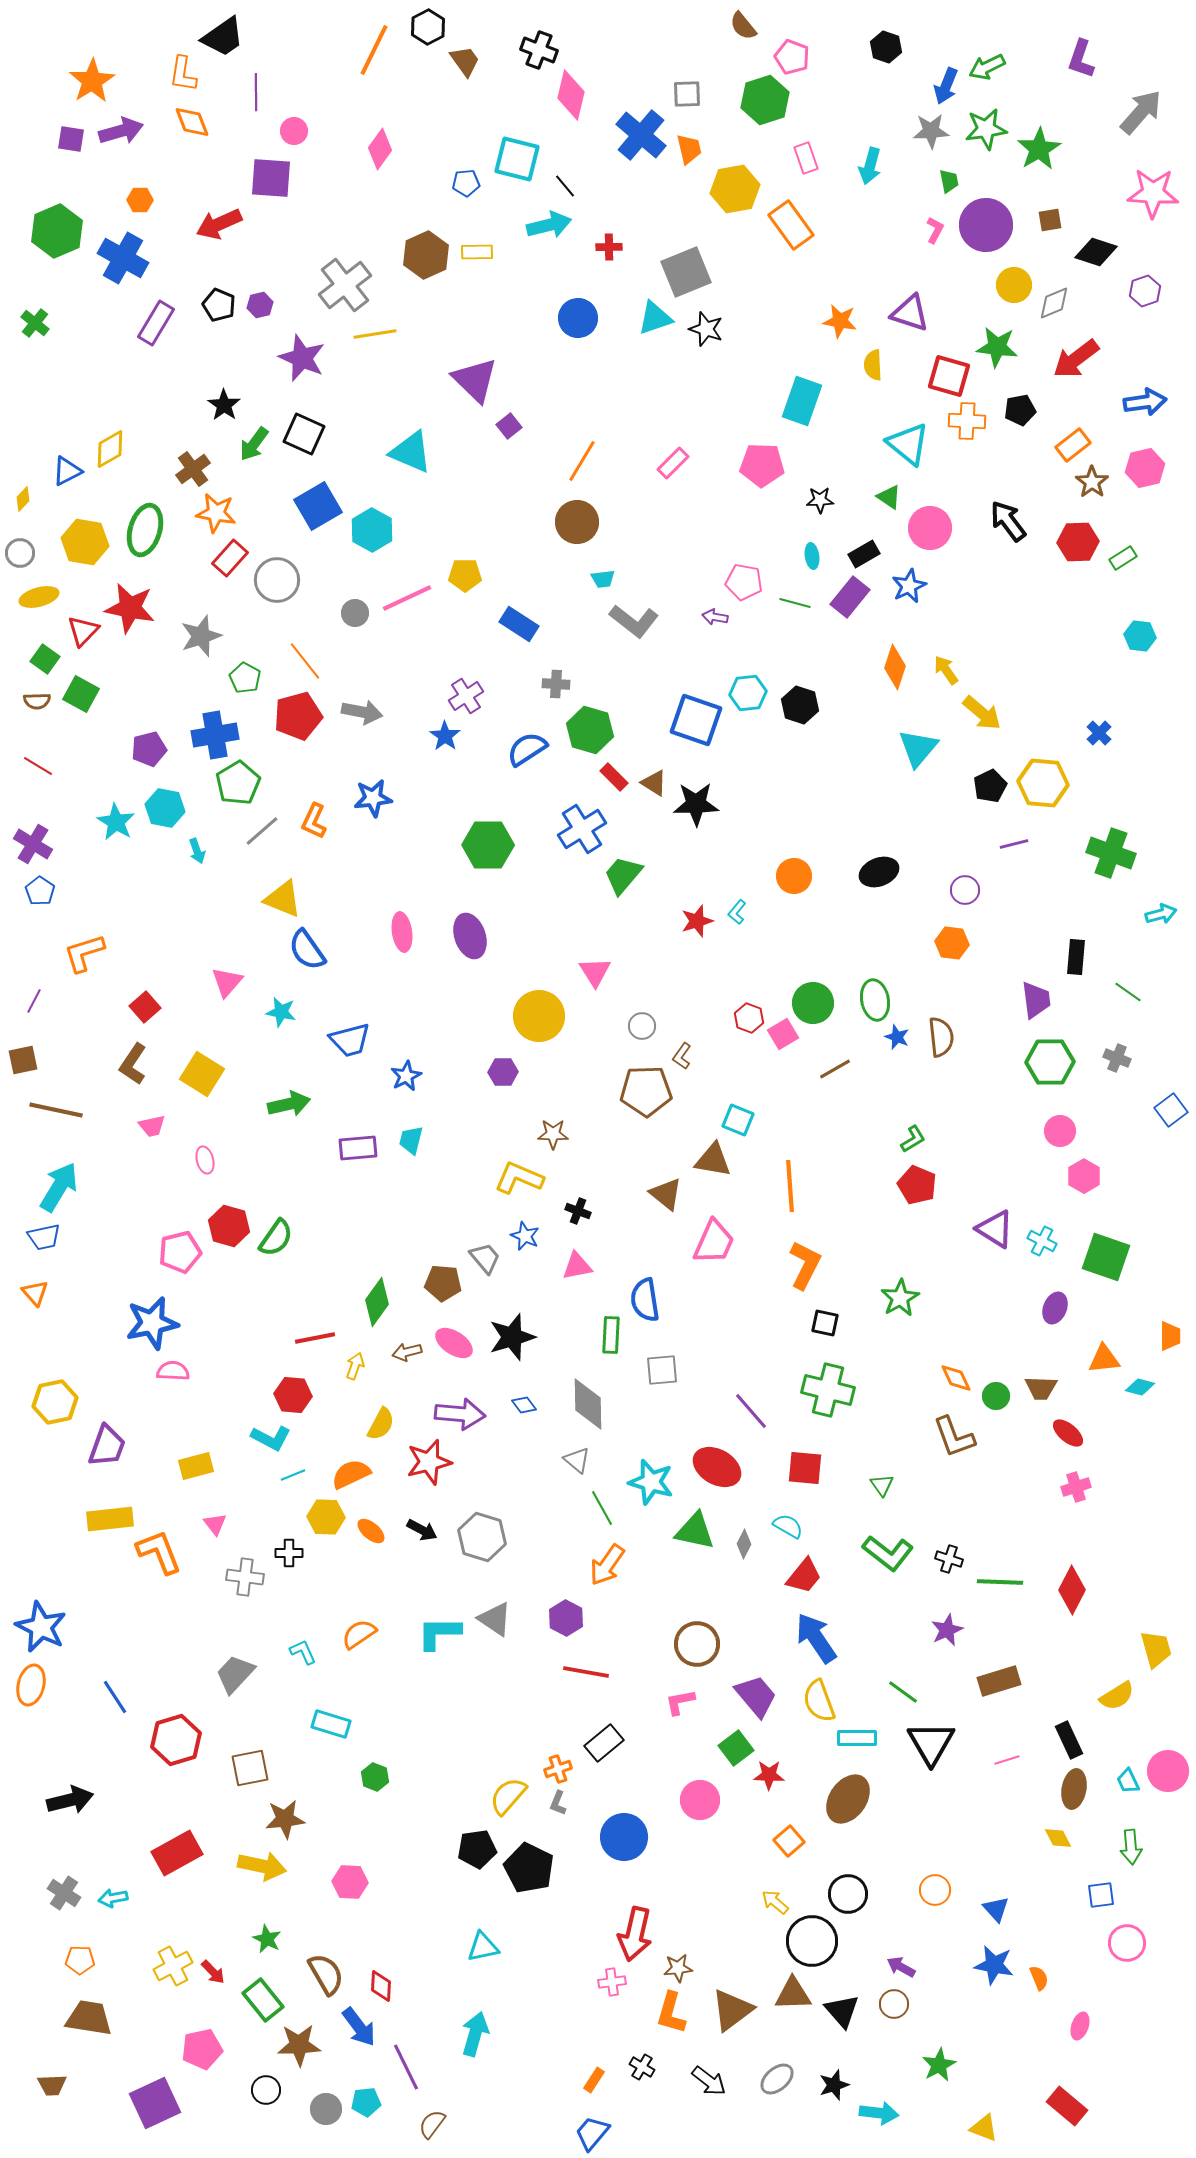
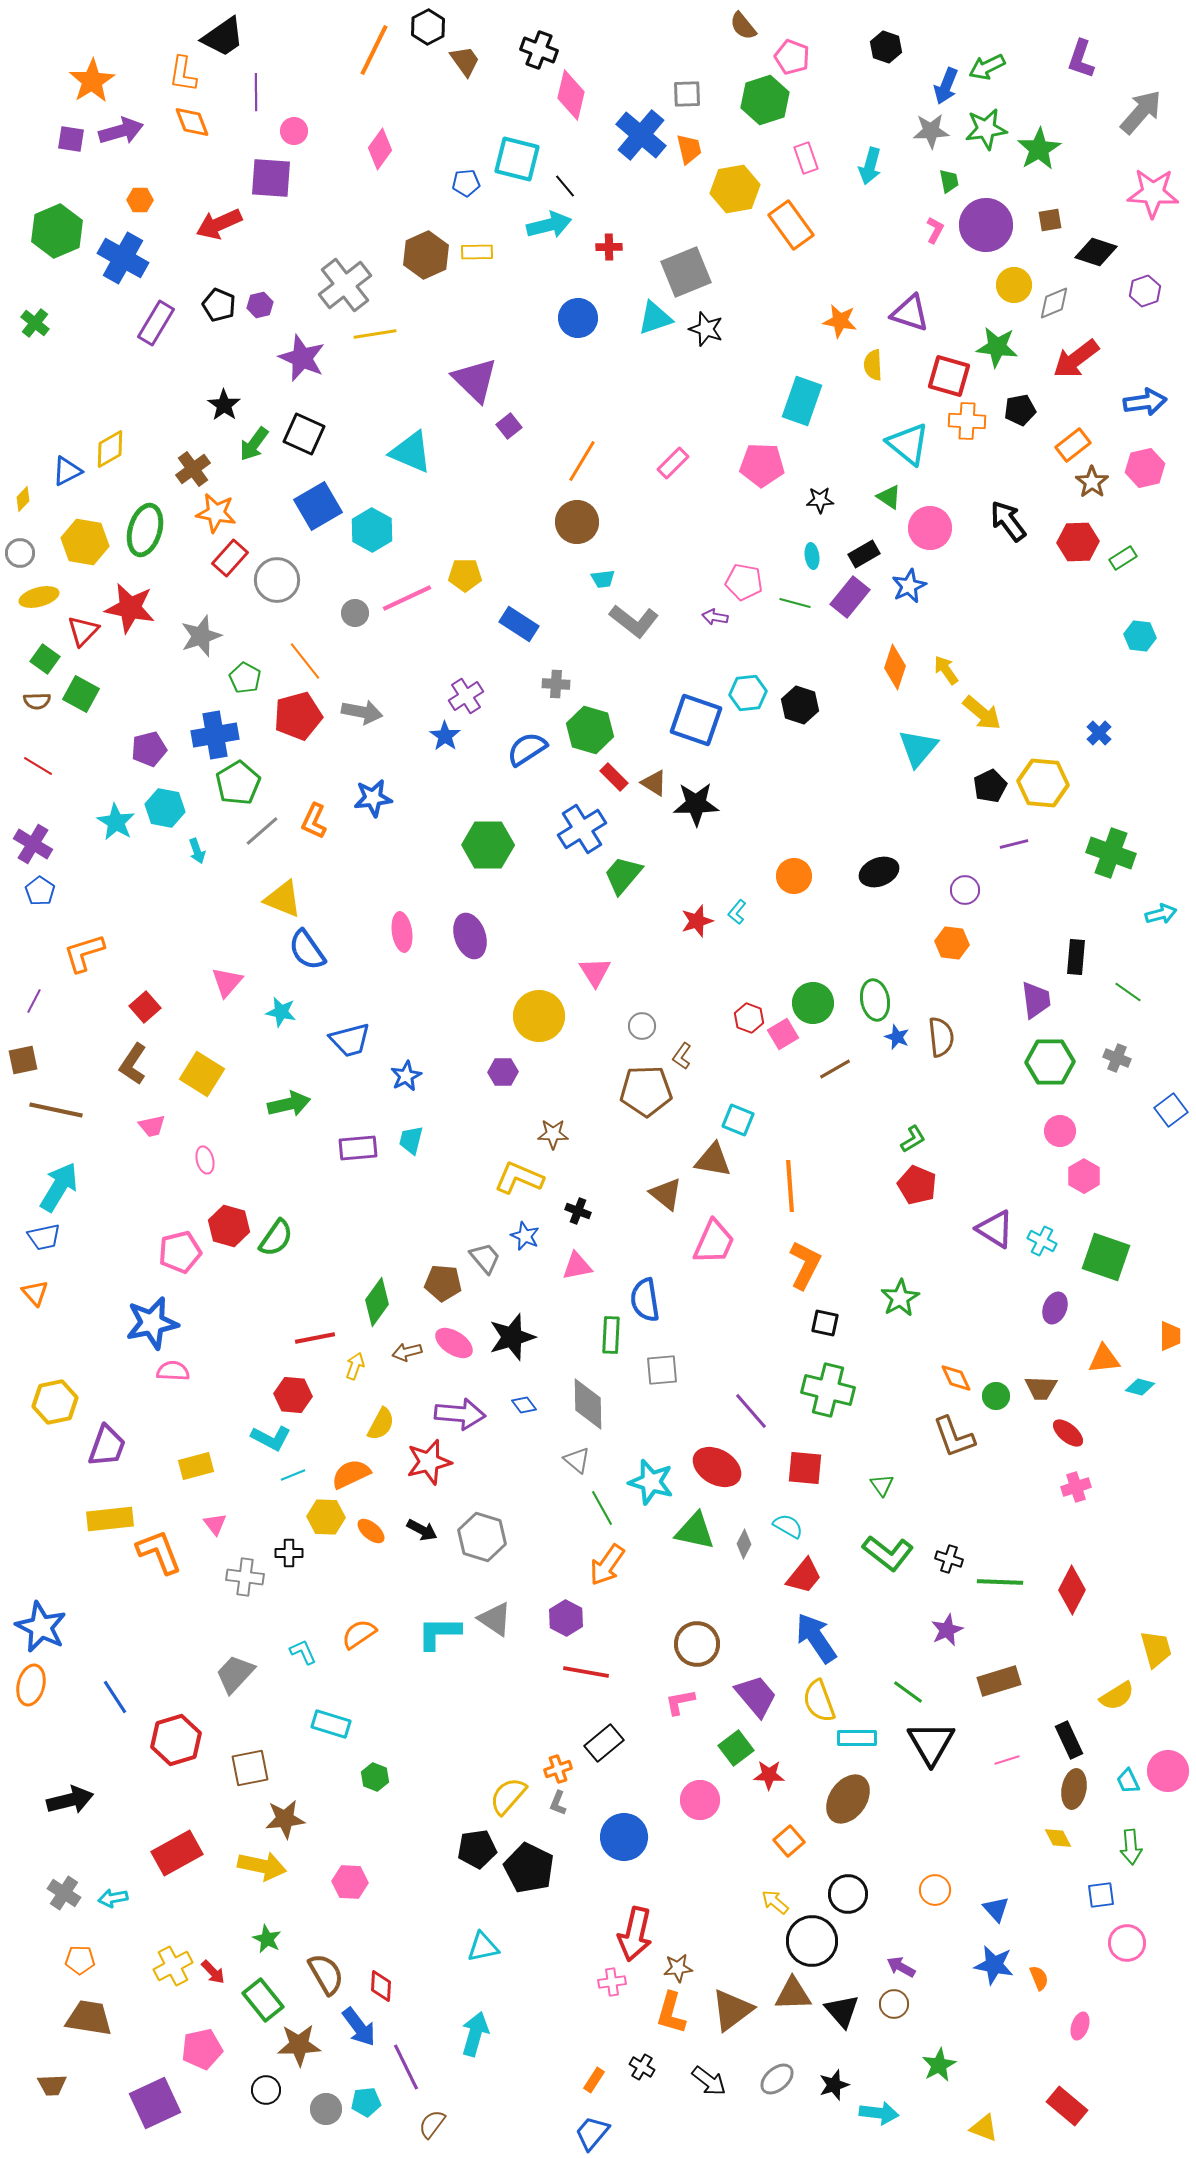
green line at (903, 1692): moved 5 px right
